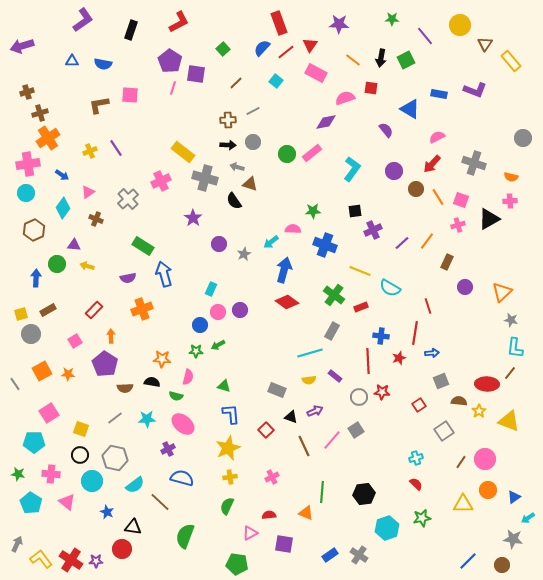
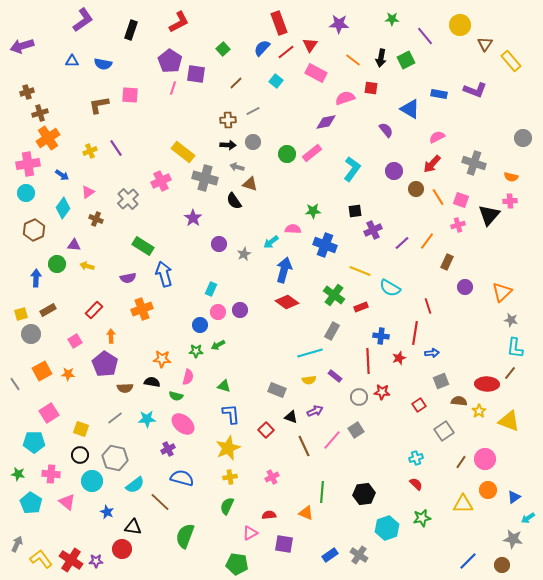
black triangle at (489, 219): moved 4 px up; rotated 20 degrees counterclockwise
